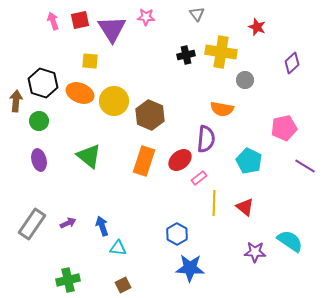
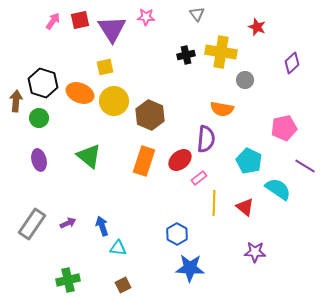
pink arrow: rotated 54 degrees clockwise
yellow square: moved 15 px right, 6 px down; rotated 18 degrees counterclockwise
green circle: moved 3 px up
cyan semicircle: moved 12 px left, 52 px up
